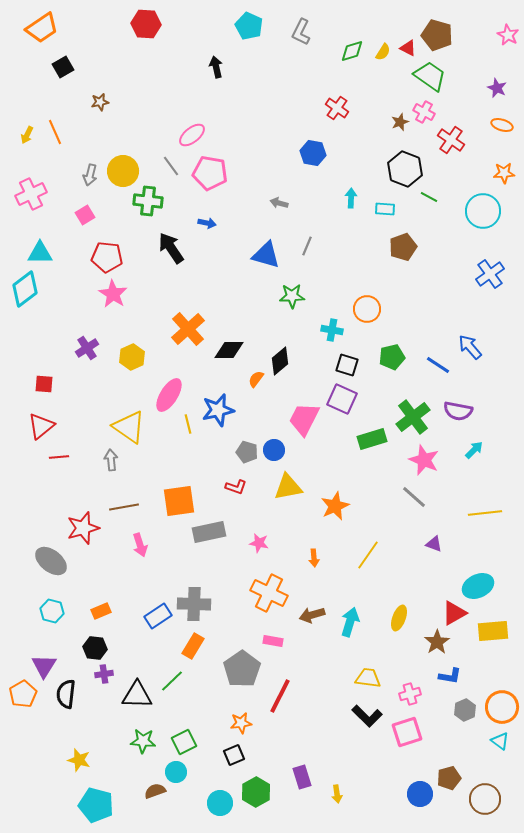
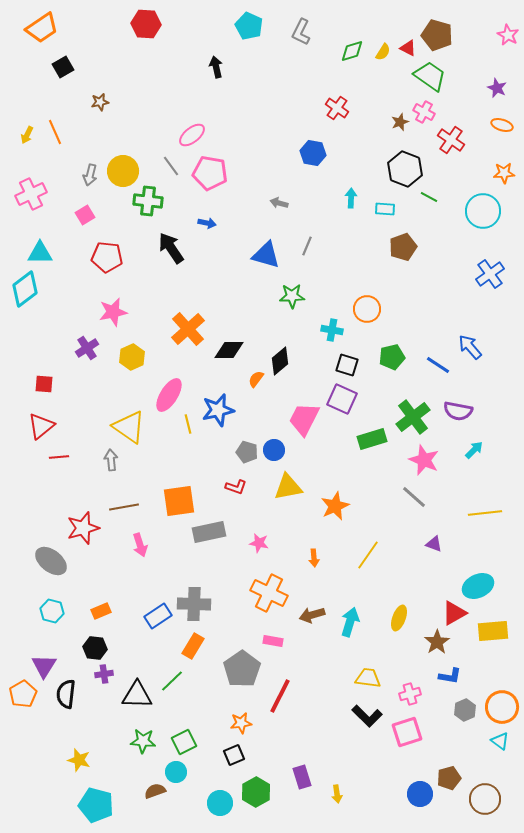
pink star at (113, 294): moved 18 px down; rotated 28 degrees clockwise
